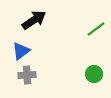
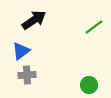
green line: moved 2 px left, 2 px up
green circle: moved 5 px left, 11 px down
